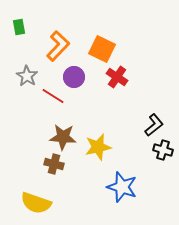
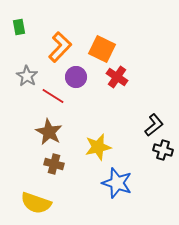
orange L-shape: moved 2 px right, 1 px down
purple circle: moved 2 px right
brown star: moved 14 px left, 5 px up; rotated 24 degrees clockwise
blue star: moved 5 px left, 4 px up
